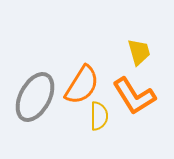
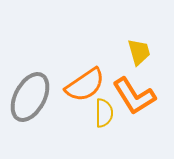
orange semicircle: moved 3 px right; rotated 24 degrees clockwise
gray ellipse: moved 5 px left
yellow semicircle: moved 5 px right, 3 px up
